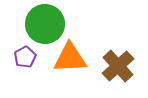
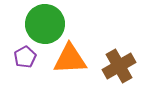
orange triangle: moved 1 px down
brown cross: moved 1 px right; rotated 12 degrees clockwise
